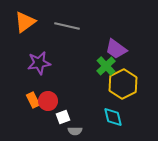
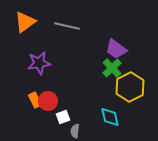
green cross: moved 6 px right, 2 px down
yellow hexagon: moved 7 px right, 3 px down
orange rectangle: moved 2 px right
cyan diamond: moved 3 px left
gray semicircle: rotated 96 degrees clockwise
